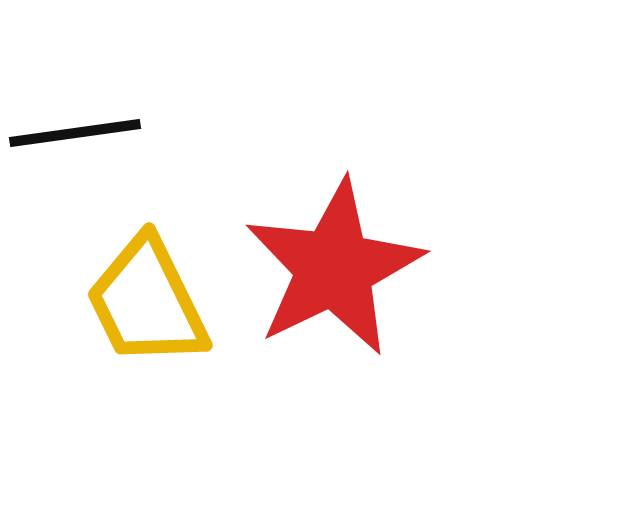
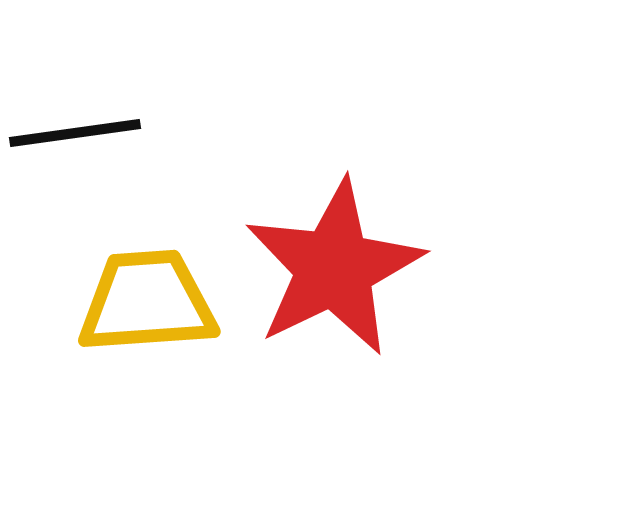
yellow trapezoid: rotated 112 degrees clockwise
